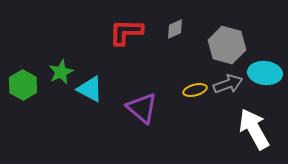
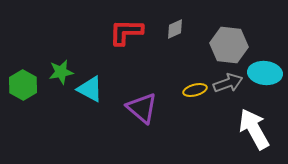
gray hexagon: moved 2 px right; rotated 9 degrees counterclockwise
green star: rotated 15 degrees clockwise
gray arrow: moved 1 px up
